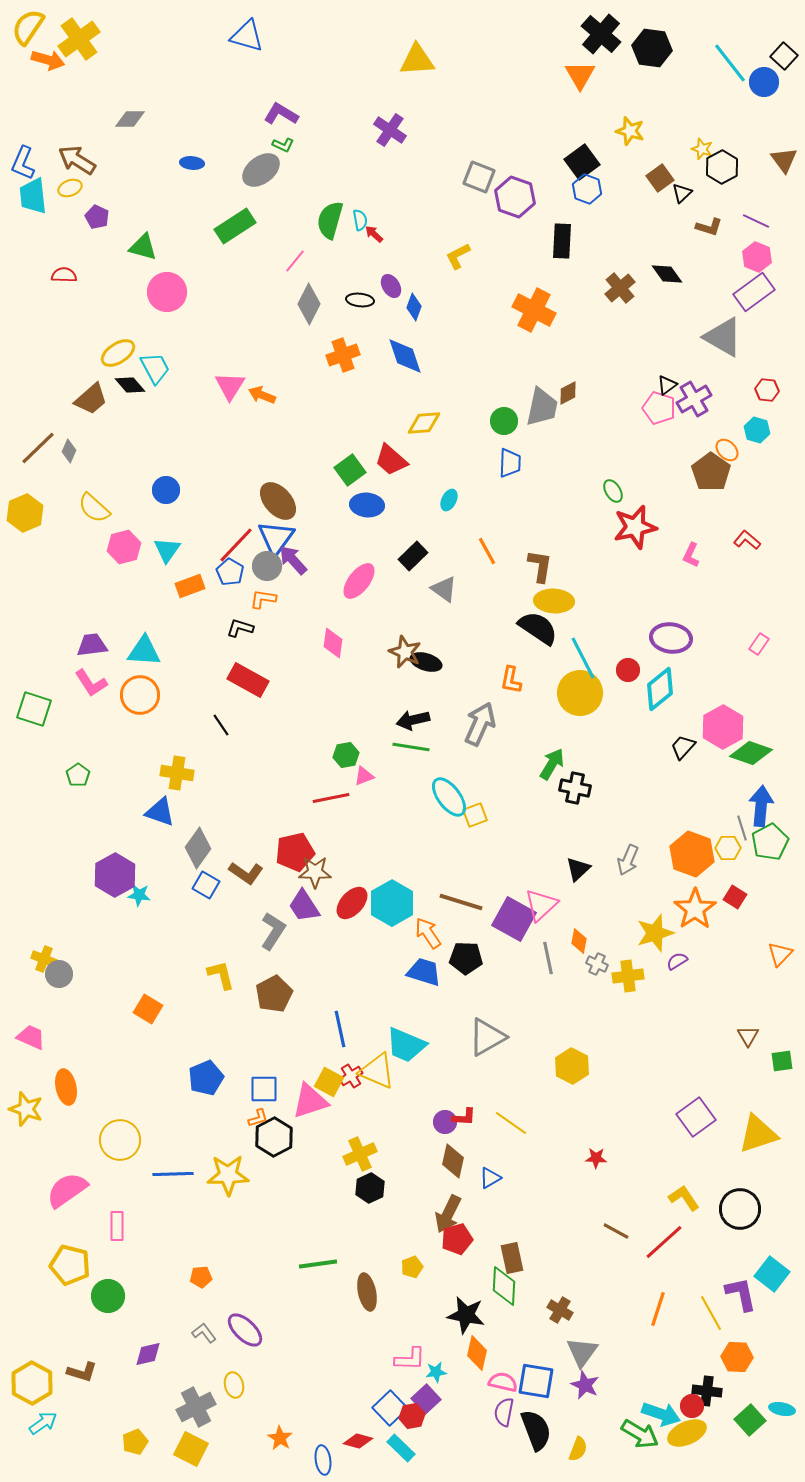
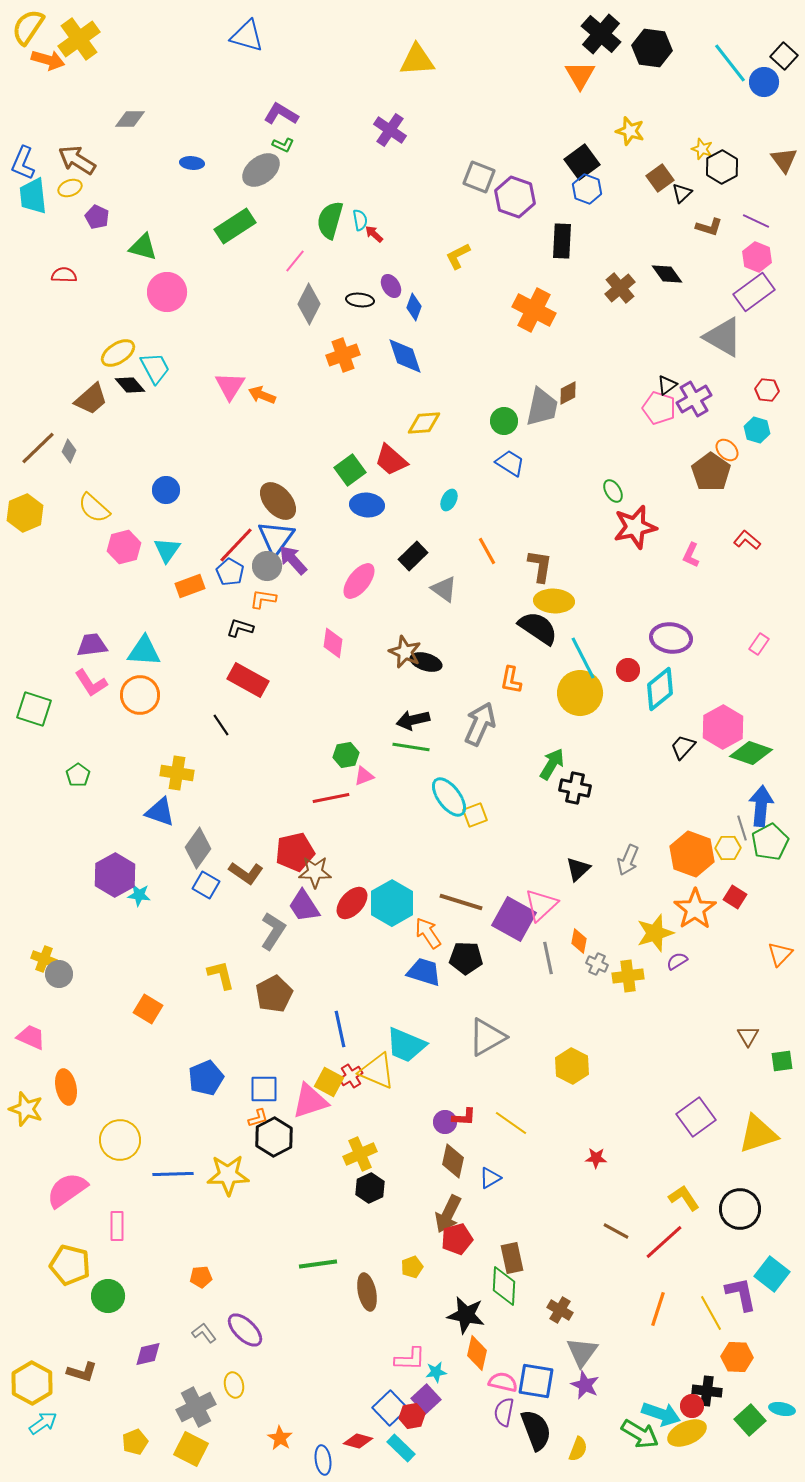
blue trapezoid at (510, 463): rotated 60 degrees counterclockwise
